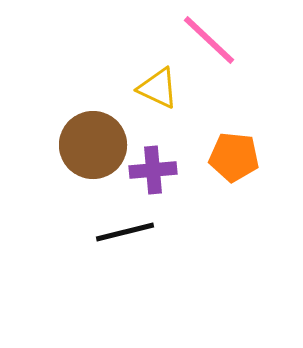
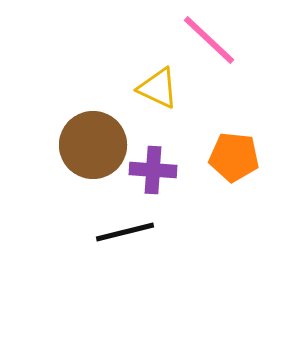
purple cross: rotated 9 degrees clockwise
